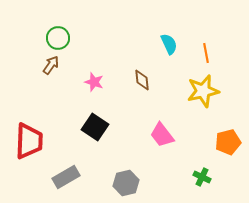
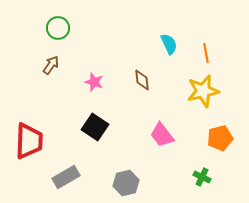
green circle: moved 10 px up
orange pentagon: moved 8 px left, 4 px up
